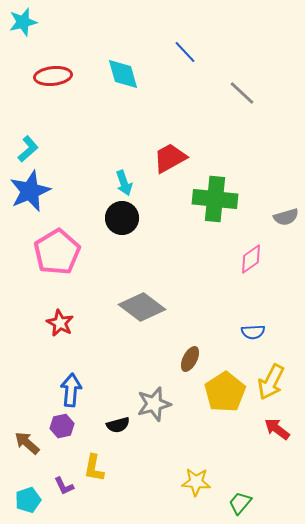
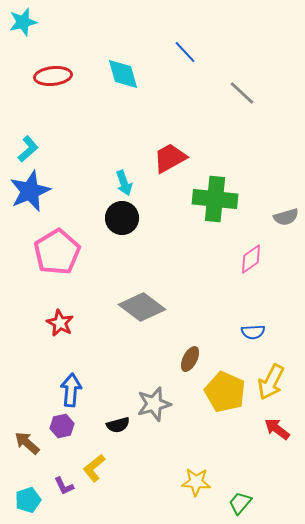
yellow pentagon: rotated 15 degrees counterclockwise
yellow L-shape: rotated 40 degrees clockwise
